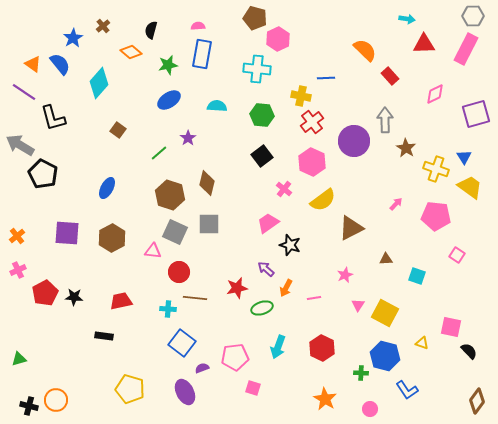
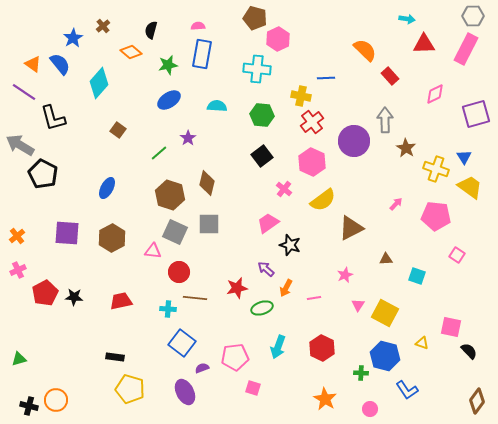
black rectangle at (104, 336): moved 11 px right, 21 px down
